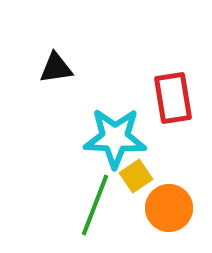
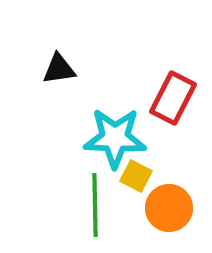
black triangle: moved 3 px right, 1 px down
red rectangle: rotated 36 degrees clockwise
yellow square: rotated 28 degrees counterclockwise
green line: rotated 22 degrees counterclockwise
